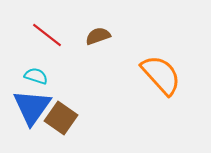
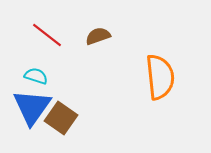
orange semicircle: moved 1 px left, 2 px down; rotated 36 degrees clockwise
